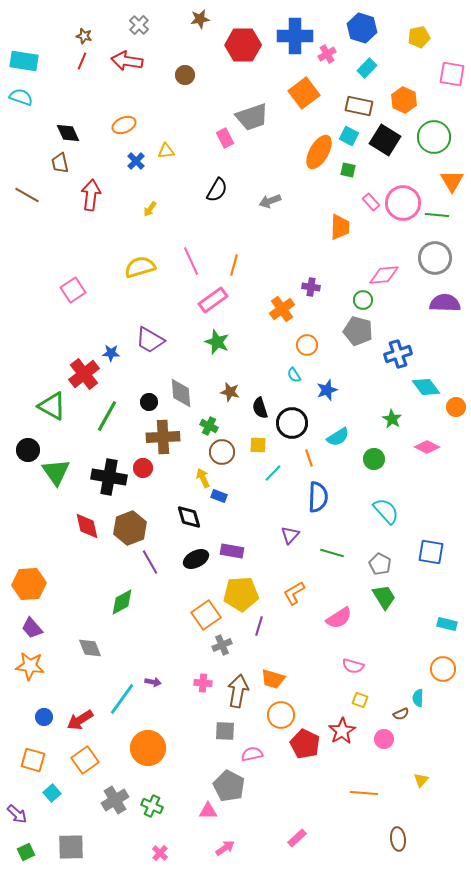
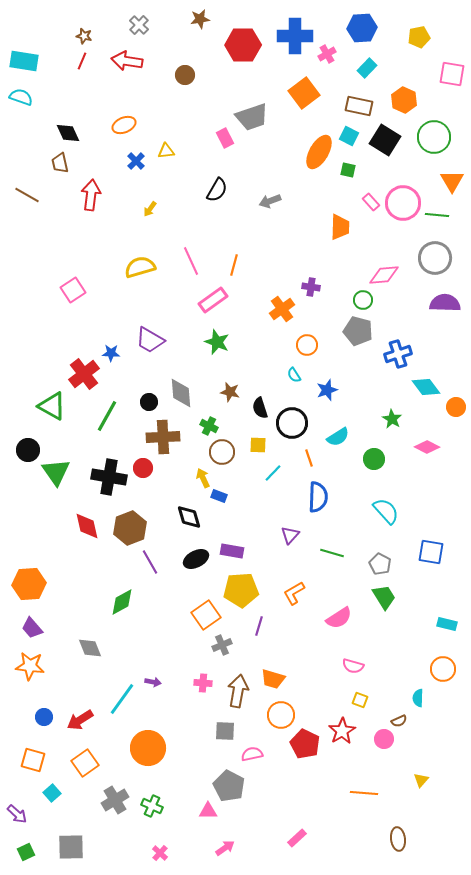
blue hexagon at (362, 28): rotated 20 degrees counterclockwise
yellow pentagon at (241, 594): moved 4 px up
brown semicircle at (401, 714): moved 2 px left, 7 px down
orange square at (85, 760): moved 3 px down
